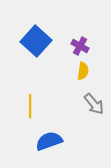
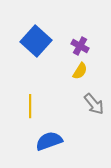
yellow semicircle: moved 3 px left; rotated 24 degrees clockwise
